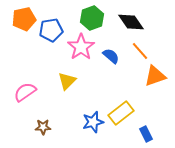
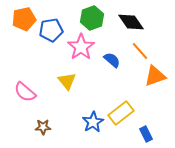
blue semicircle: moved 1 px right, 4 px down
yellow triangle: rotated 24 degrees counterclockwise
pink semicircle: rotated 105 degrees counterclockwise
blue star: rotated 15 degrees counterclockwise
